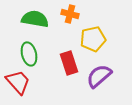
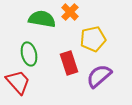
orange cross: moved 2 px up; rotated 30 degrees clockwise
green semicircle: moved 7 px right
